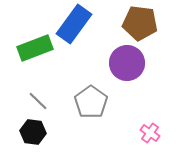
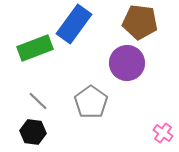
brown pentagon: moved 1 px up
pink cross: moved 13 px right
